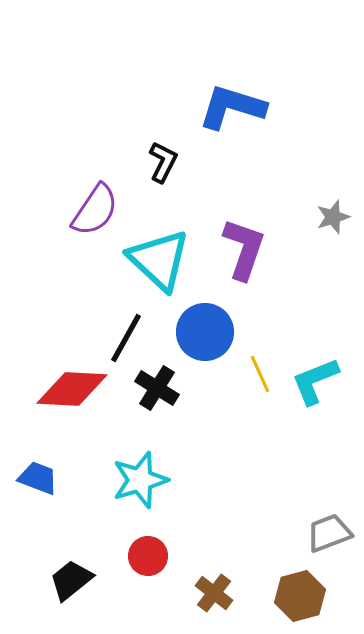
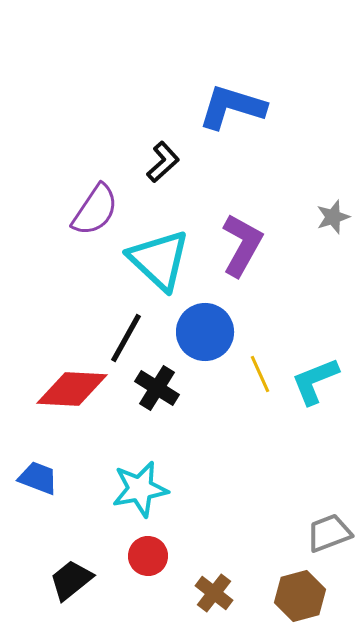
black L-shape: rotated 21 degrees clockwise
purple L-shape: moved 2 px left, 4 px up; rotated 10 degrees clockwise
cyan star: moved 9 px down; rotated 6 degrees clockwise
